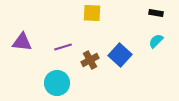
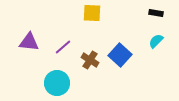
purple triangle: moved 7 px right
purple line: rotated 24 degrees counterclockwise
brown cross: rotated 30 degrees counterclockwise
